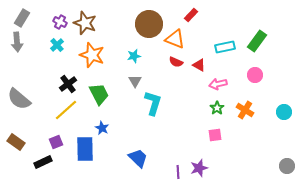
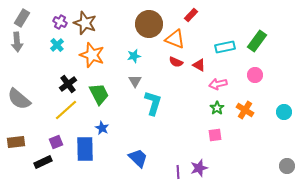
brown rectangle: rotated 42 degrees counterclockwise
